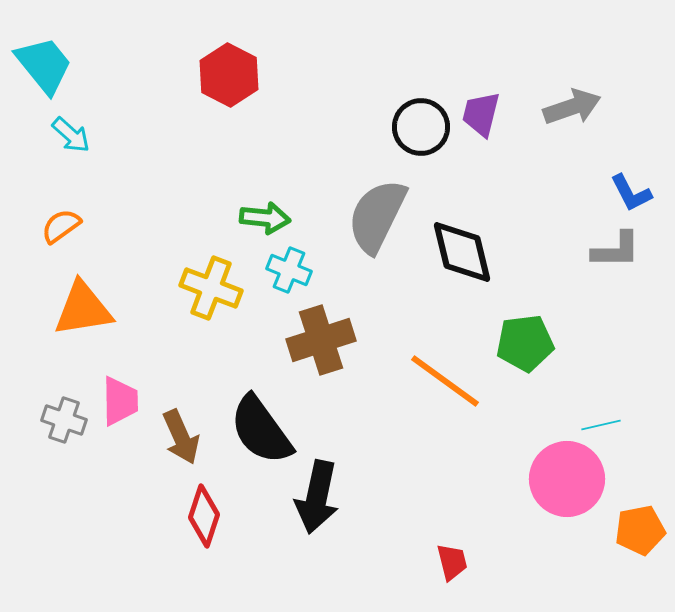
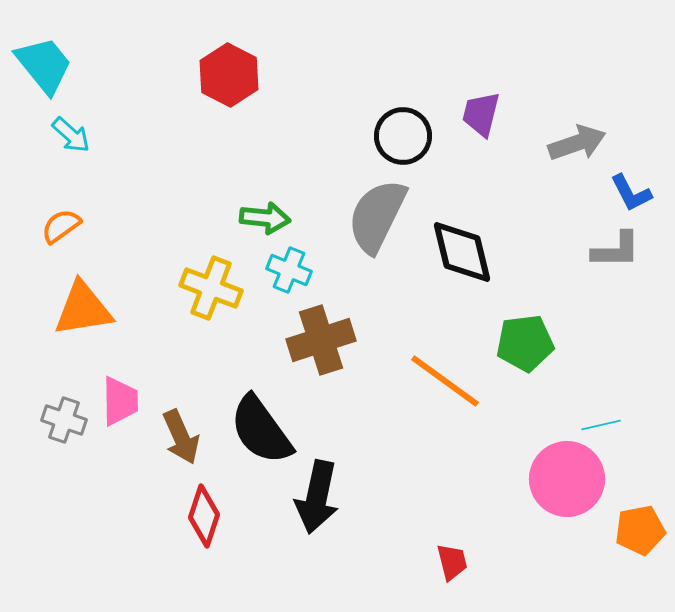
gray arrow: moved 5 px right, 36 px down
black circle: moved 18 px left, 9 px down
